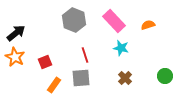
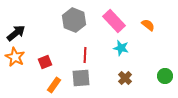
orange semicircle: rotated 56 degrees clockwise
red line: rotated 21 degrees clockwise
